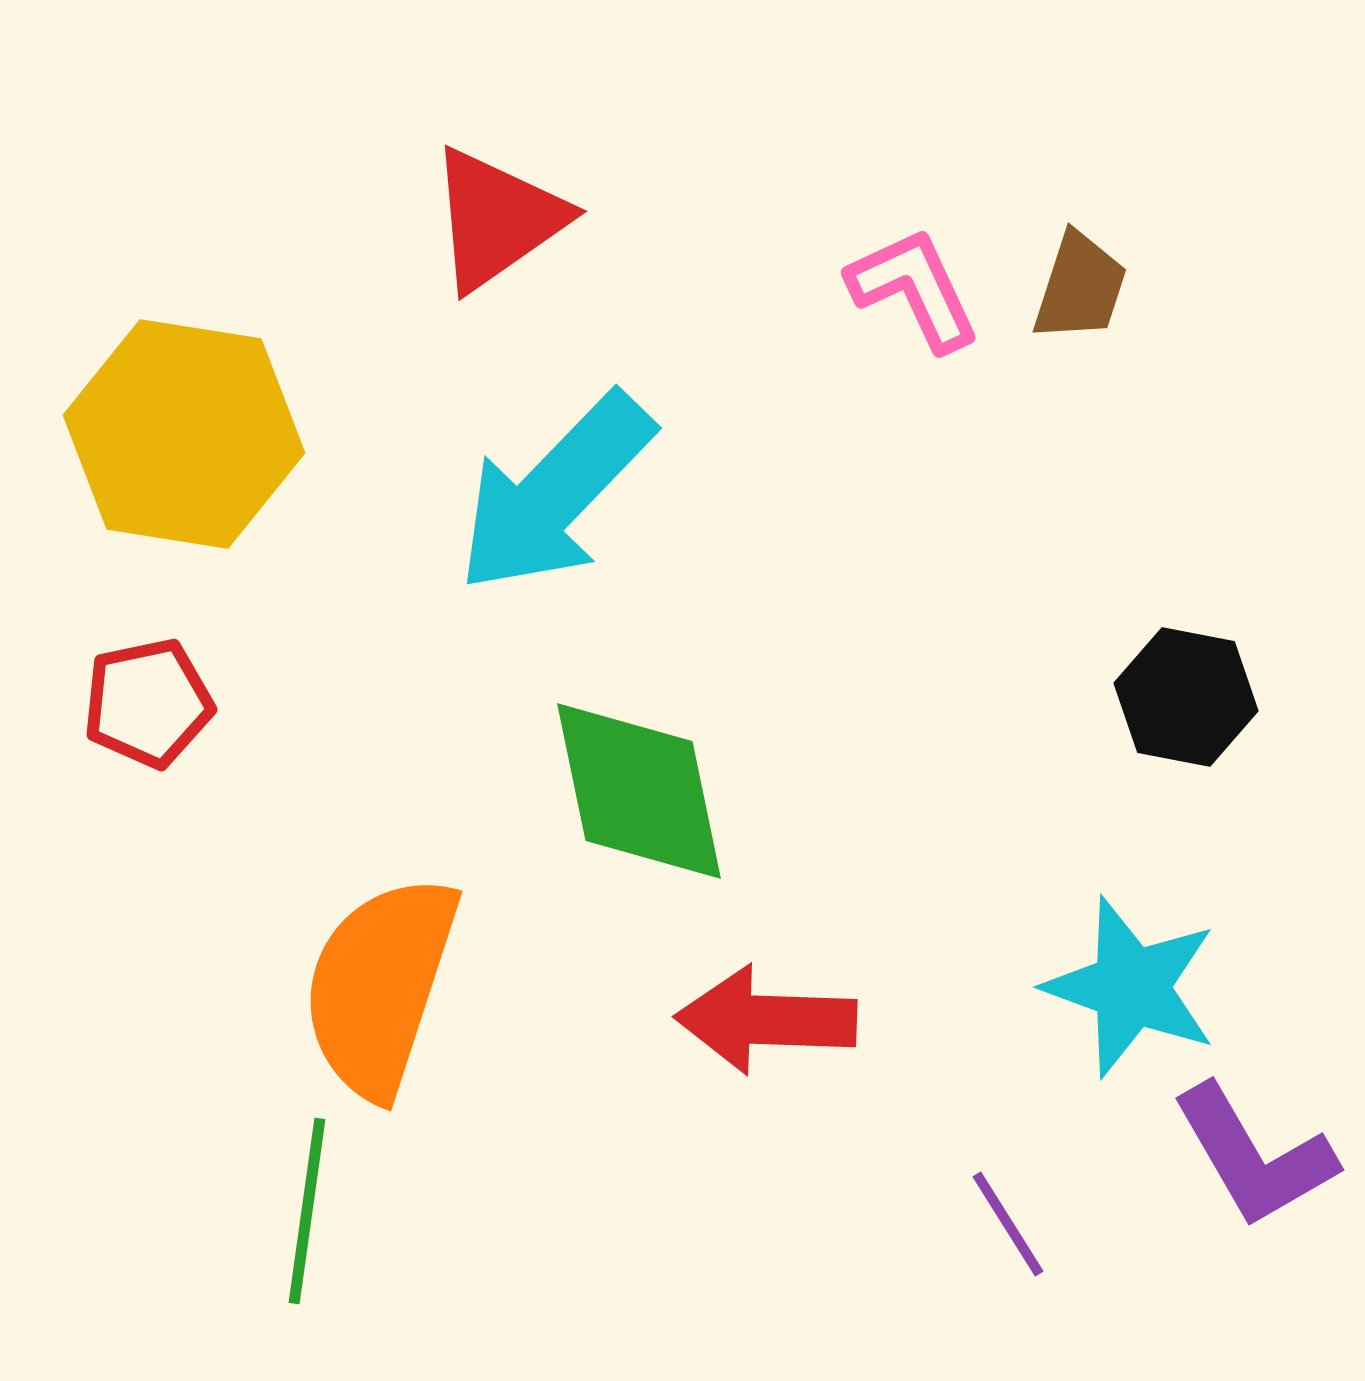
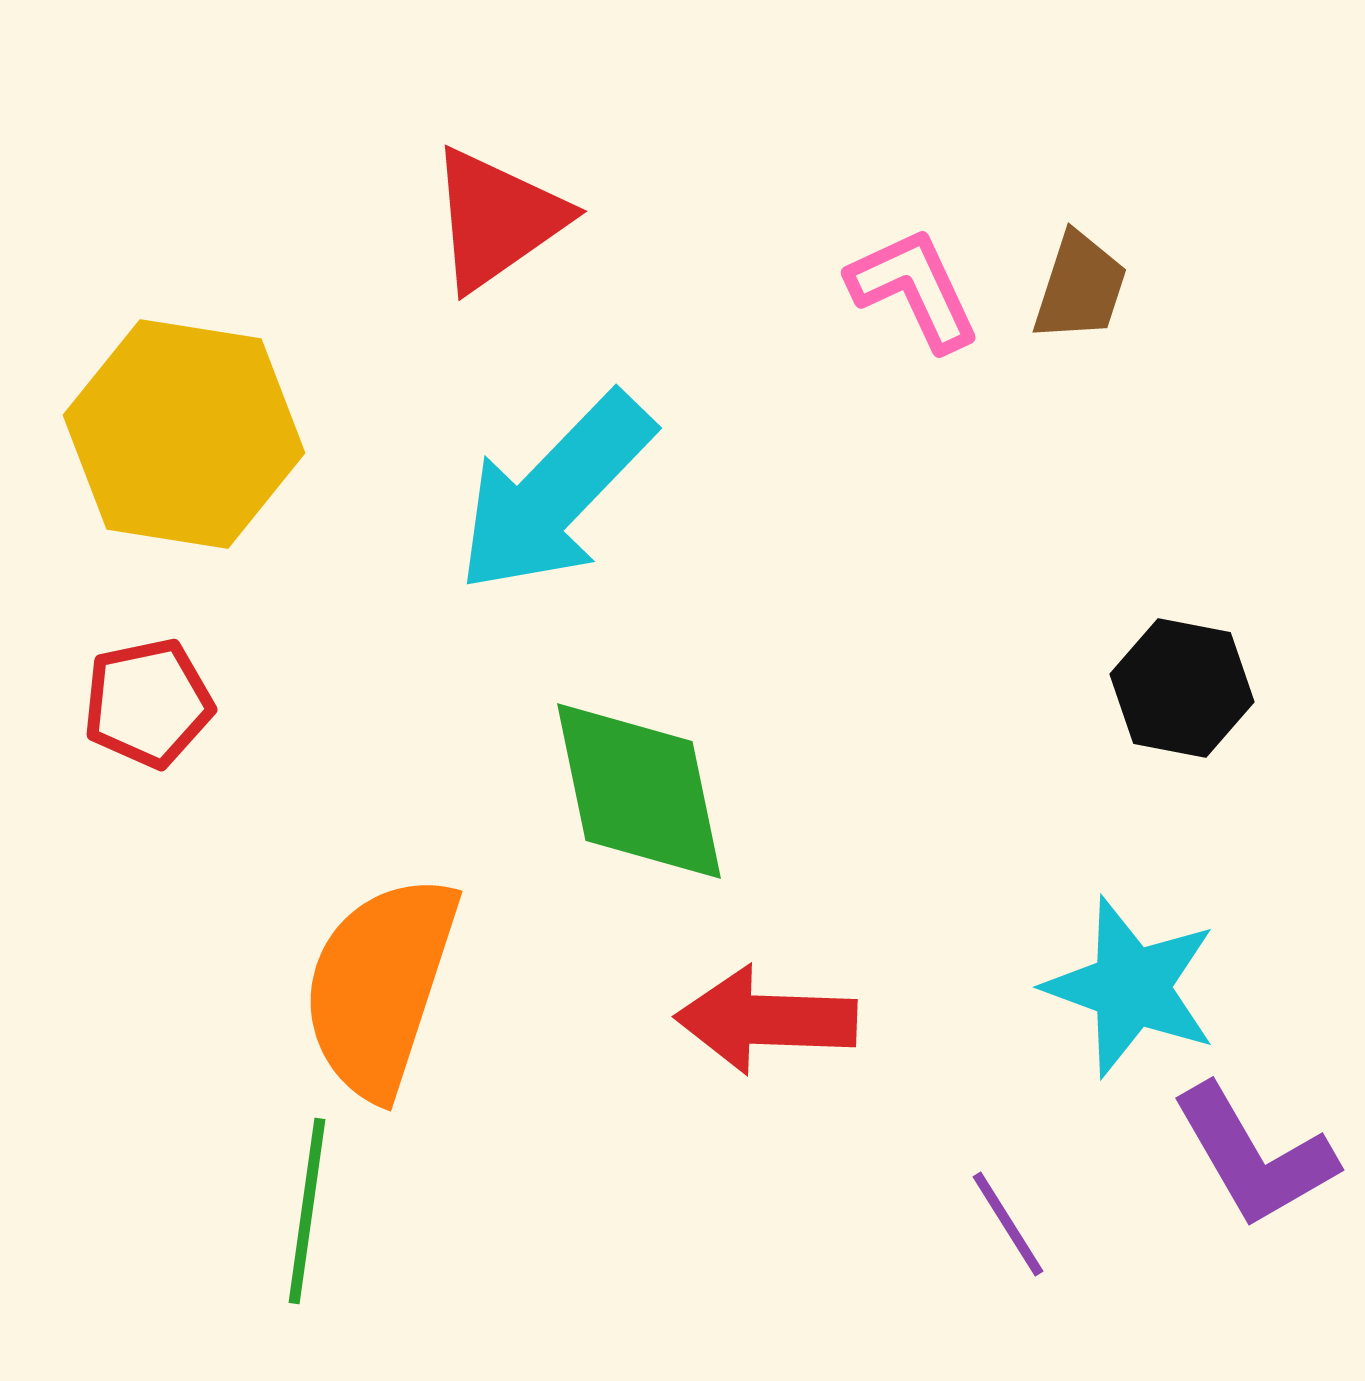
black hexagon: moved 4 px left, 9 px up
